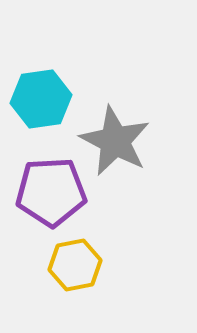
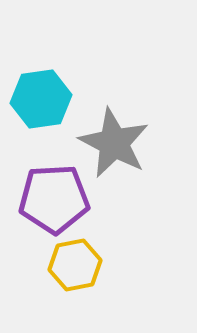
gray star: moved 1 px left, 2 px down
purple pentagon: moved 3 px right, 7 px down
